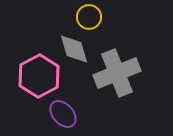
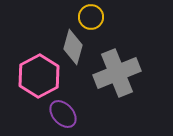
yellow circle: moved 2 px right
gray diamond: moved 1 px left, 2 px up; rotated 32 degrees clockwise
